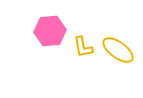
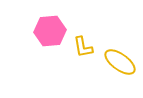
yellow ellipse: moved 2 px right, 12 px down
